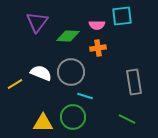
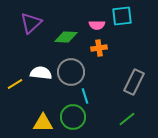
purple triangle: moved 6 px left, 1 px down; rotated 10 degrees clockwise
green diamond: moved 2 px left, 1 px down
orange cross: moved 1 px right
white semicircle: rotated 15 degrees counterclockwise
gray rectangle: rotated 35 degrees clockwise
cyan line: rotated 56 degrees clockwise
green line: rotated 66 degrees counterclockwise
